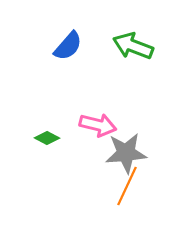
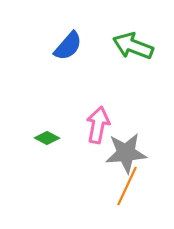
pink arrow: rotated 93 degrees counterclockwise
